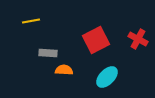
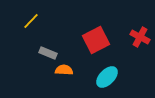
yellow line: rotated 36 degrees counterclockwise
red cross: moved 2 px right, 2 px up
gray rectangle: rotated 18 degrees clockwise
